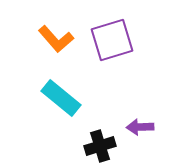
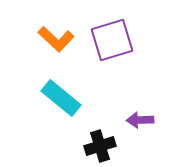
orange L-shape: rotated 6 degrees counterclockwise
purple arrow: moved 7 px up
